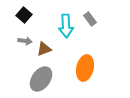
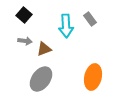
orange ellipse: moved 8 px right, 9 px down
